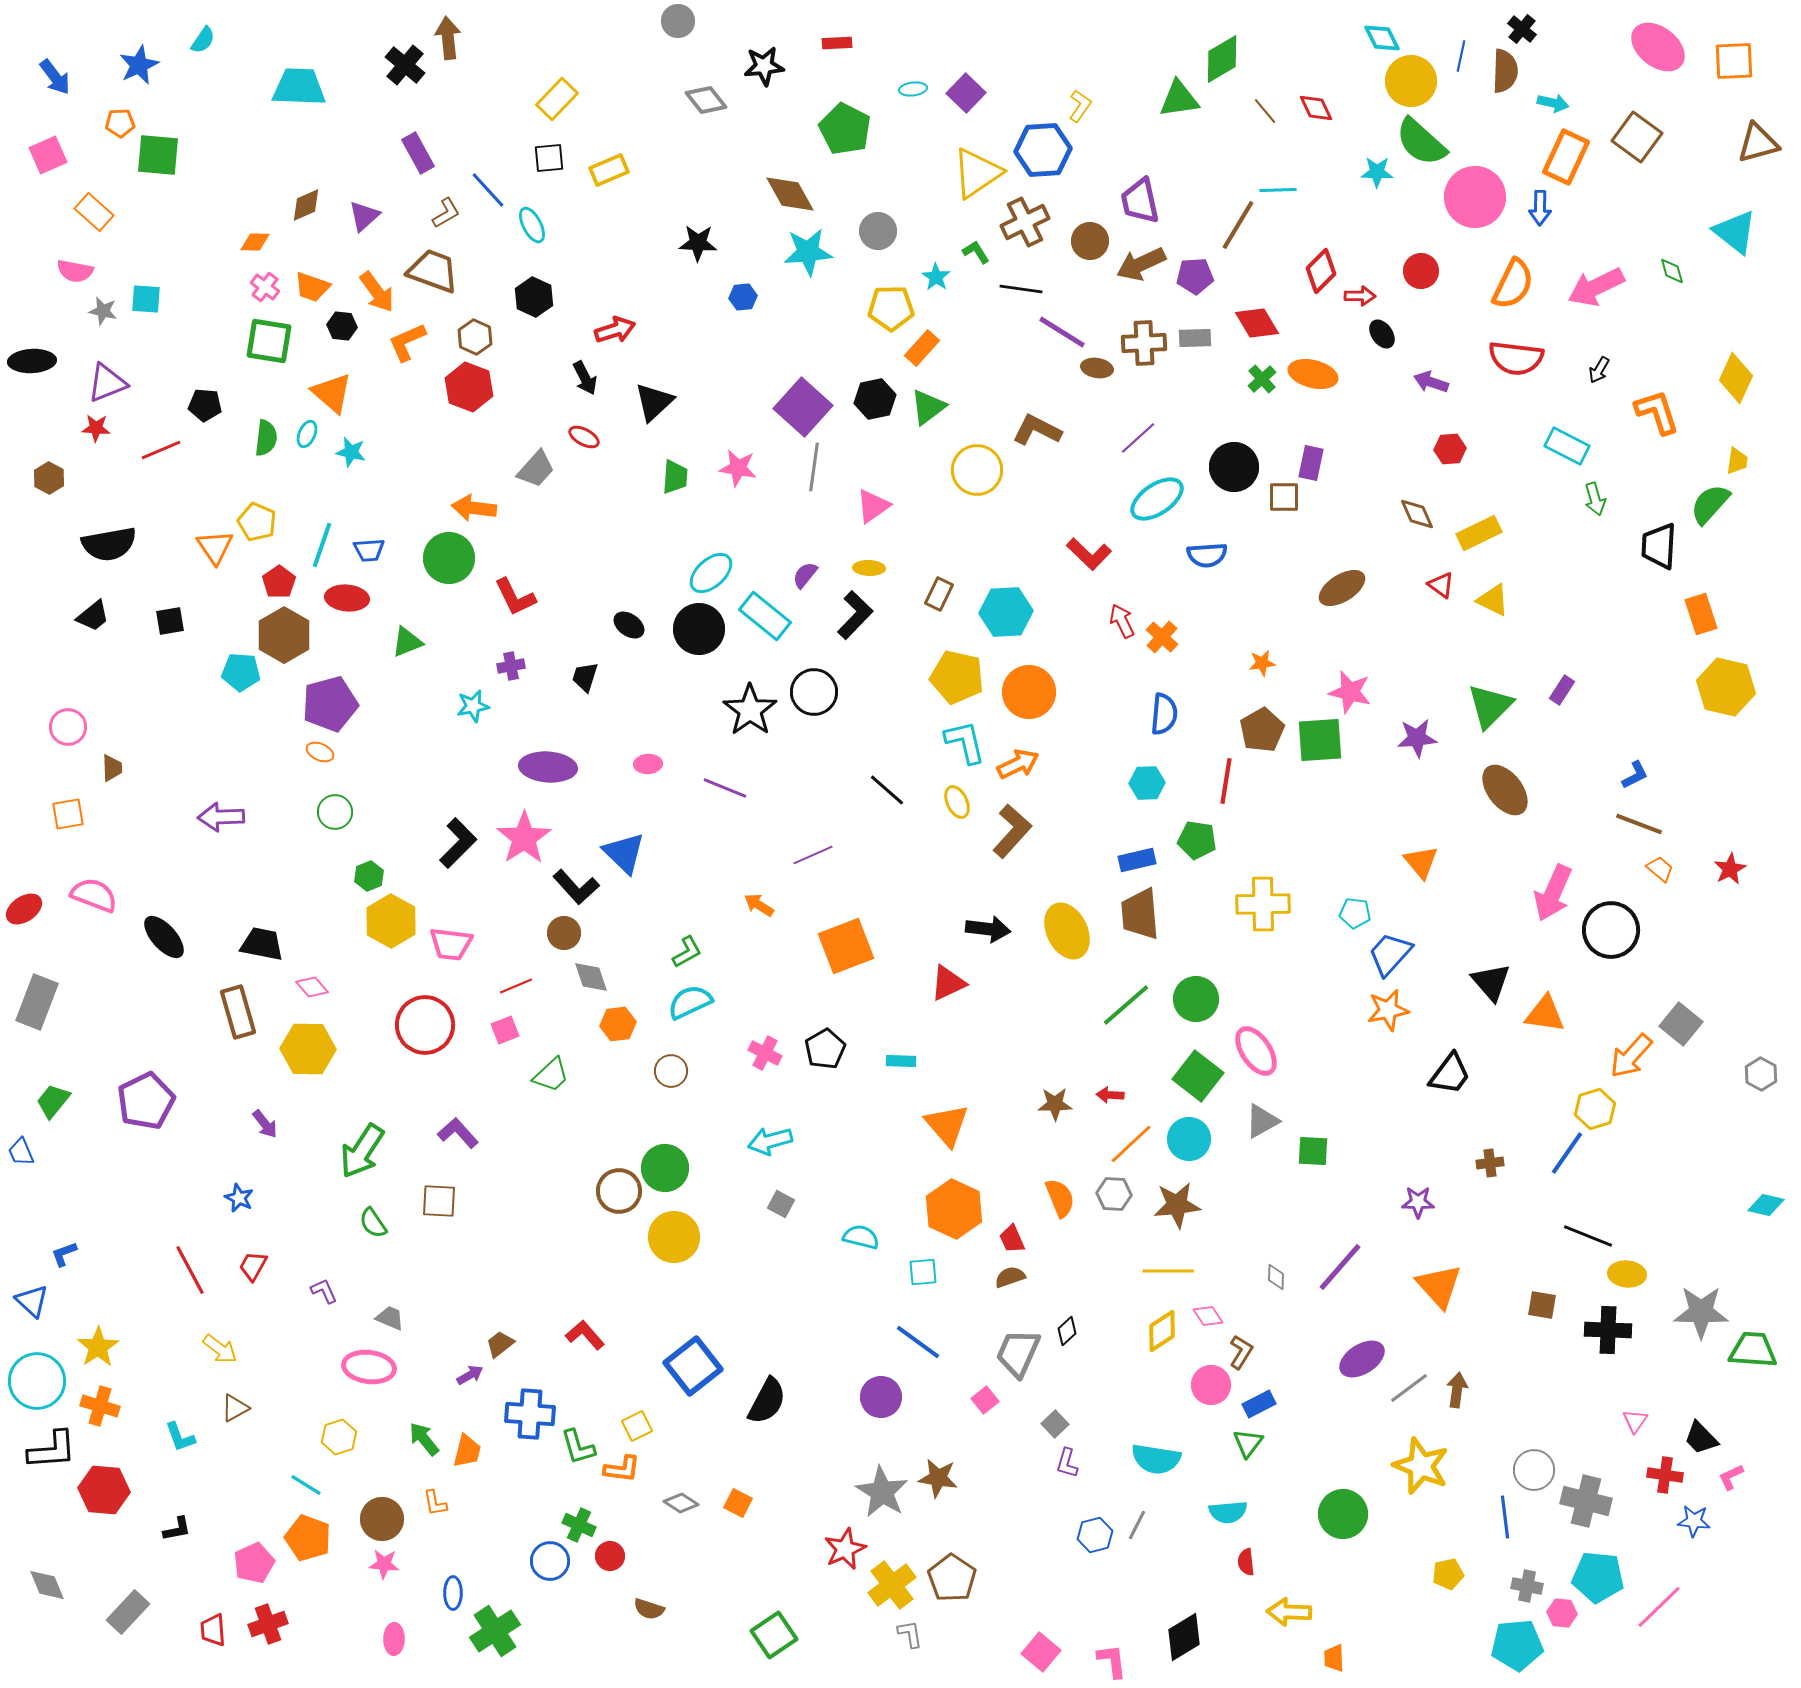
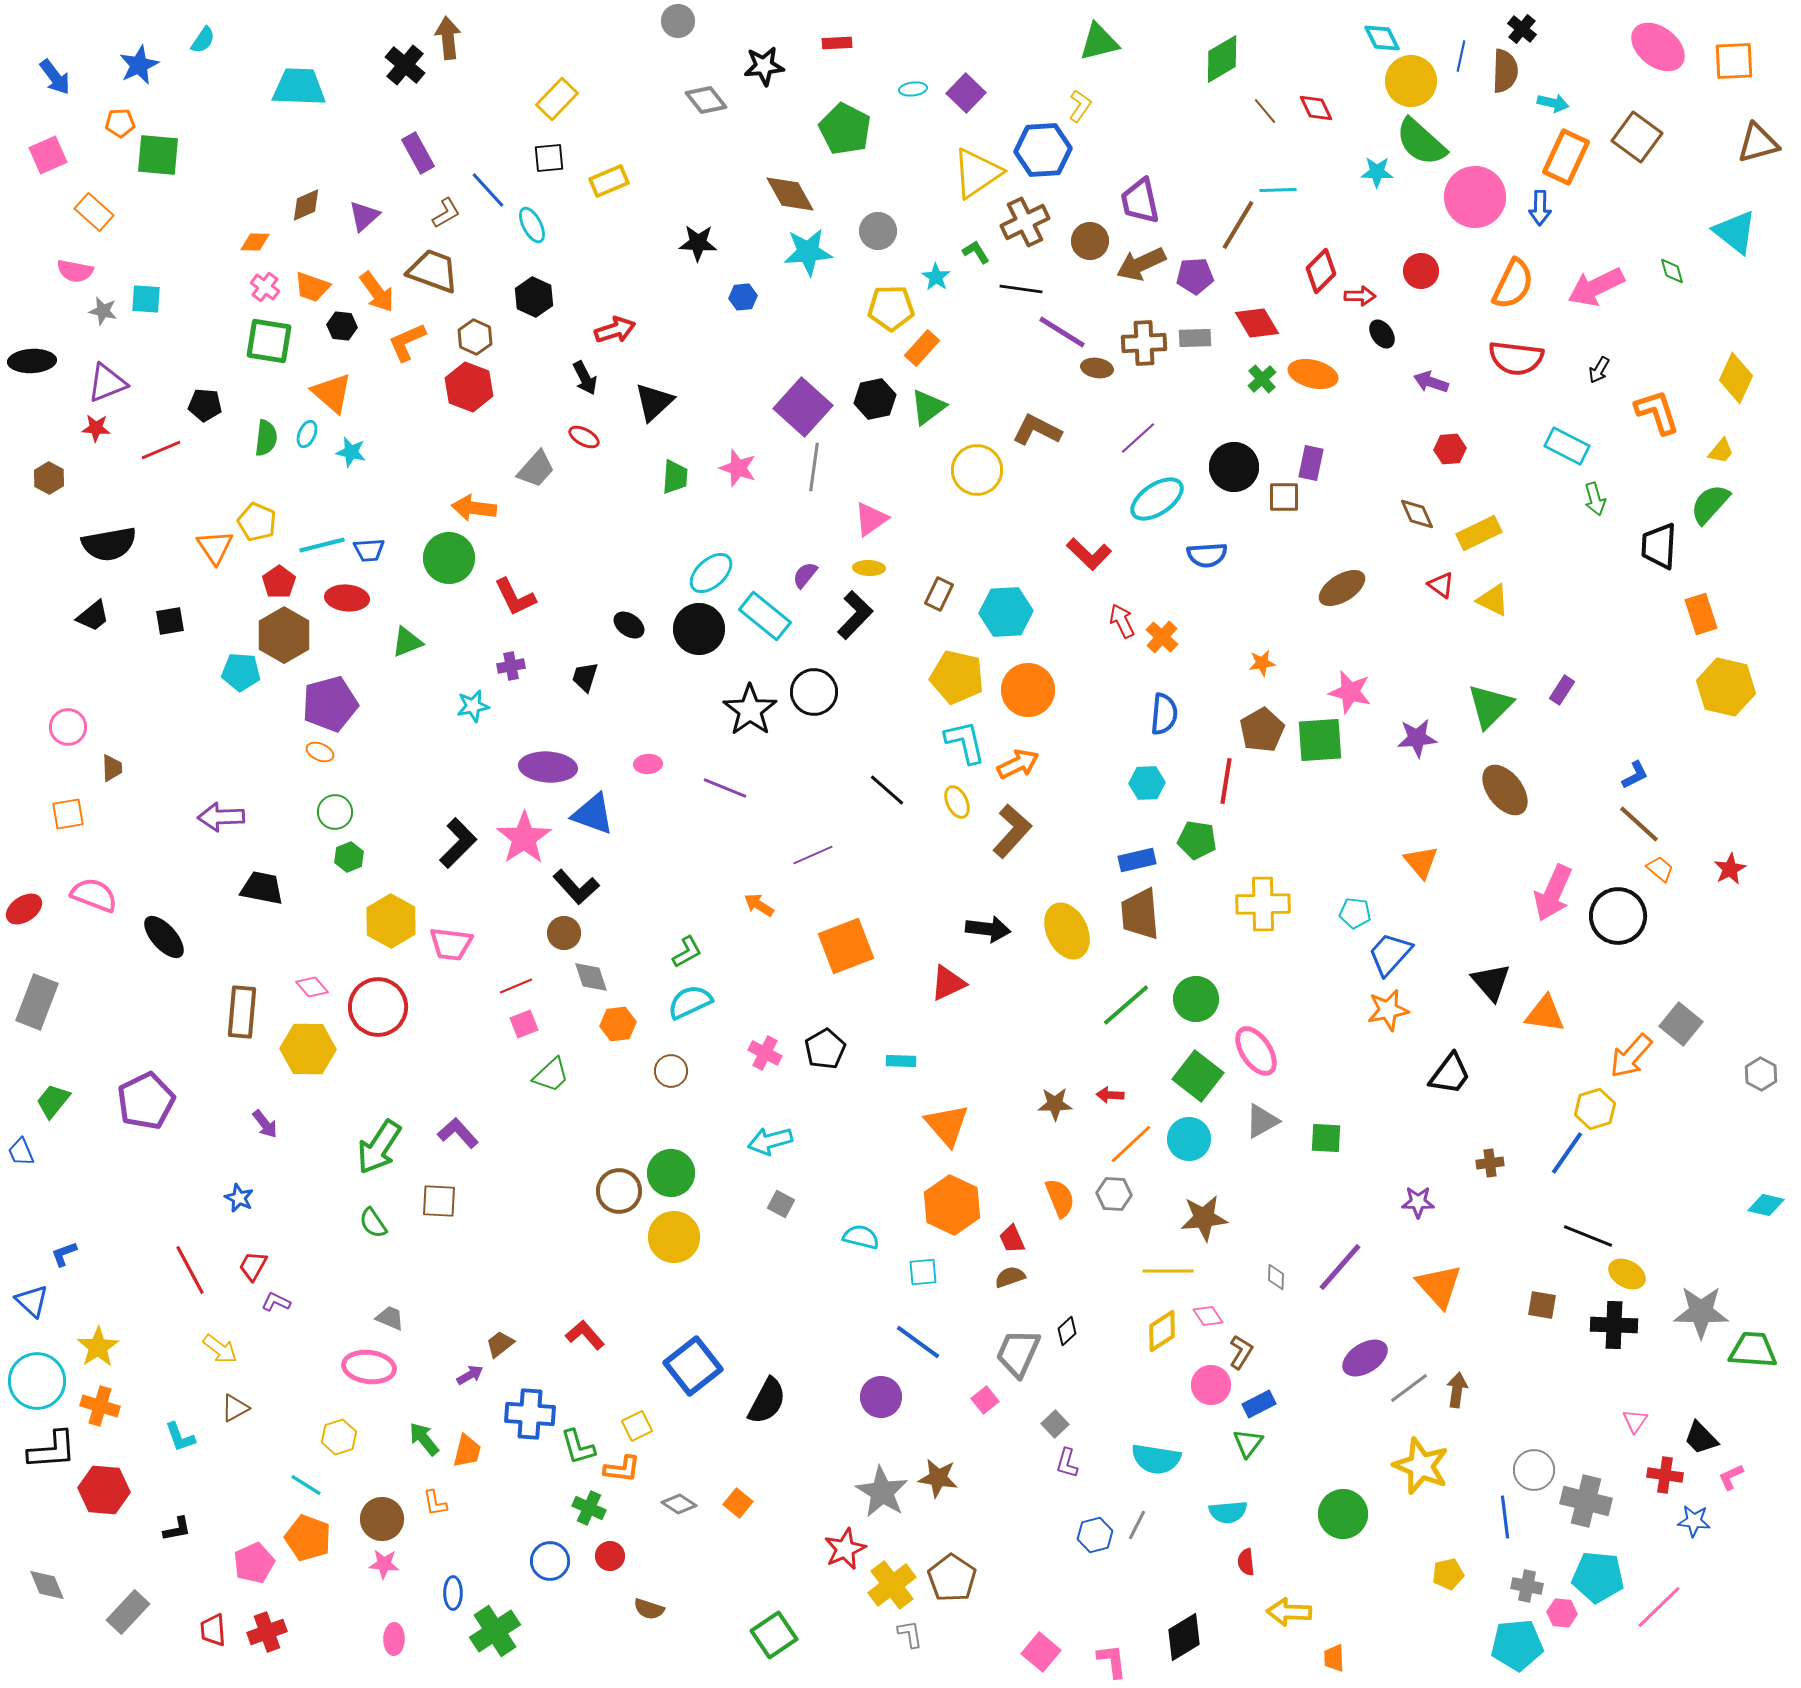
green triangle at (1179, 99): moved 80 px left, 57 px up; rotated 6 degrees counterclockwise
yellow rectangle at (609, 170): moved 11 px down
yellow trapezoid at (1737, 461): moved 16 px left, 10 px up; rotated 32 degrees clockwise
pink star at (738, 468): rotated 9 degrees clockwise
pink triangle at (873, 506): moved 2 px left, 13 px down
cyan line at (322, 545): rotated 57 degrees clockwise
orange circle at (1029, 692): moved 1 px left, 2 px up
brown line at (1639, 824): rotated 21 degrees clockwise
blue triangle at (624, 853): moved 31 px left, 39 px up; rotated 24 degrees counterclockwise
green hexagon at (369, 876): moved 20 px left, 19 px up
black circle at (1611, 930): moved 7 px right, 14 px up
black trapezoid at (262, 944): moved 56 px up
brown rectangle at (238, 1012): moved 4 px right; rotated 21 degrees clockwise
red circle at (425, 1025): moved 47 px left, 18 px up
pink square at (505, 1030): moved 19 px right, 6 px up
green arrow at (362, 1151): moved 17 px right, 4 px up
green square at (1313, 1151): moved 13 px right, 13 px up
green circle at (665, 1168): moved 6 px right, 5 px down
brown star at (1177, 1205): moved 27 px right, 13 px down
orange hexagon at (954, 1209): moved 2 px left, 4 px up
yellow ellipse at (1627, 1274): rotated 24 degrees clockwise
purple L-shape at (324, 1291): moved 48 px left, 11 px down; rotated 40 degrees counterclockwise
black cross at (1608, 1330): moved 6 px right, 5 px up
purple ellipse at (1362, 1359): moved 3 px right, 1 px up
gray diamond at (681, 1503): moved 2 px left, 1 px down
orange square at (738, 1503): rotated 12 degrees clockwise
green cross at (579, 1525): moved 10 px right, 17 px up
red cross at (268, 1624): moved 1 px left, 8 px down
